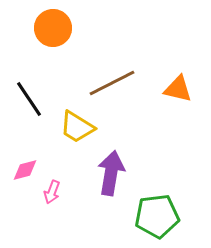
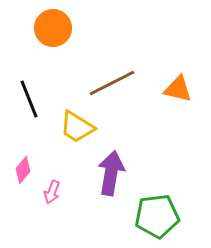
black line: rotated 12 degrees clockwise
pink diamond: moved 2 px left; rotated 36 degrees counterclockwise
